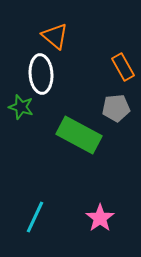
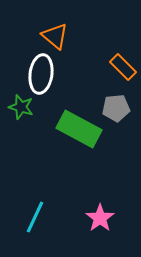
orange rectangle: rotated 16 degrees counterclockwise
white ellipse: rotated 12 degrees clockwise
green rectangle: moved 6 px up
